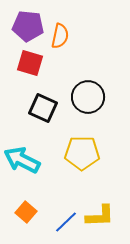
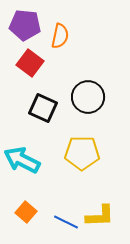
purple pentagon: moved 3 px left, 1 px up
red square: rotated 20 degrees clockwise
blue line: rotated 70 degrees clockwise
